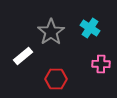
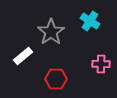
cyan cross: moved 7 px up
